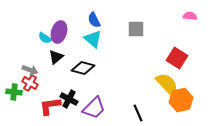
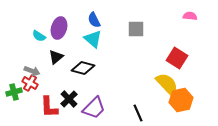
purple ellipse: moved 4 px up
cyan semicircle: moved 6 px left, 2 px up
gray arrow: moved 2 px right, 1 px down
green cross: rotated 21 degrees counterclockwise
black cross: rotated 18 degrees clockwise
red L-shape: moved 1 px left, 1 px down; rotated 85 degrees counterclockwise
